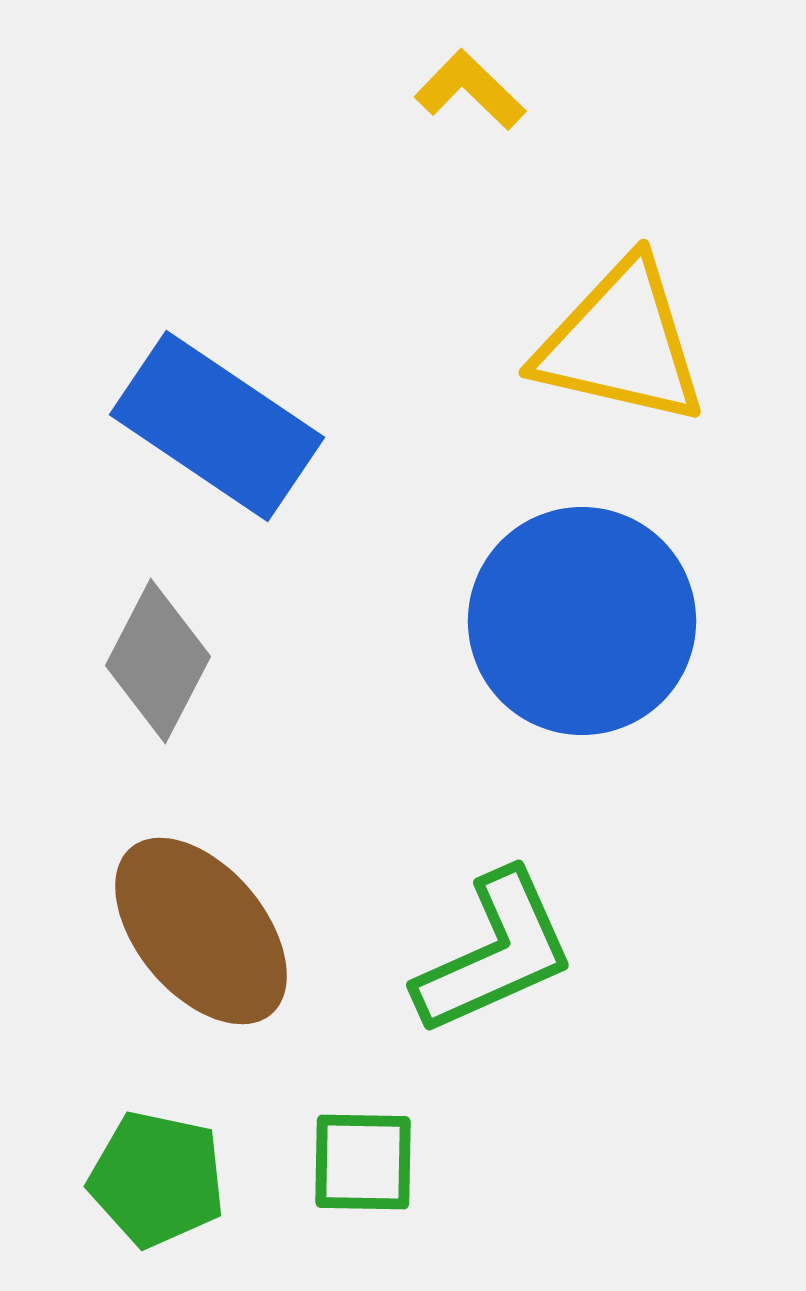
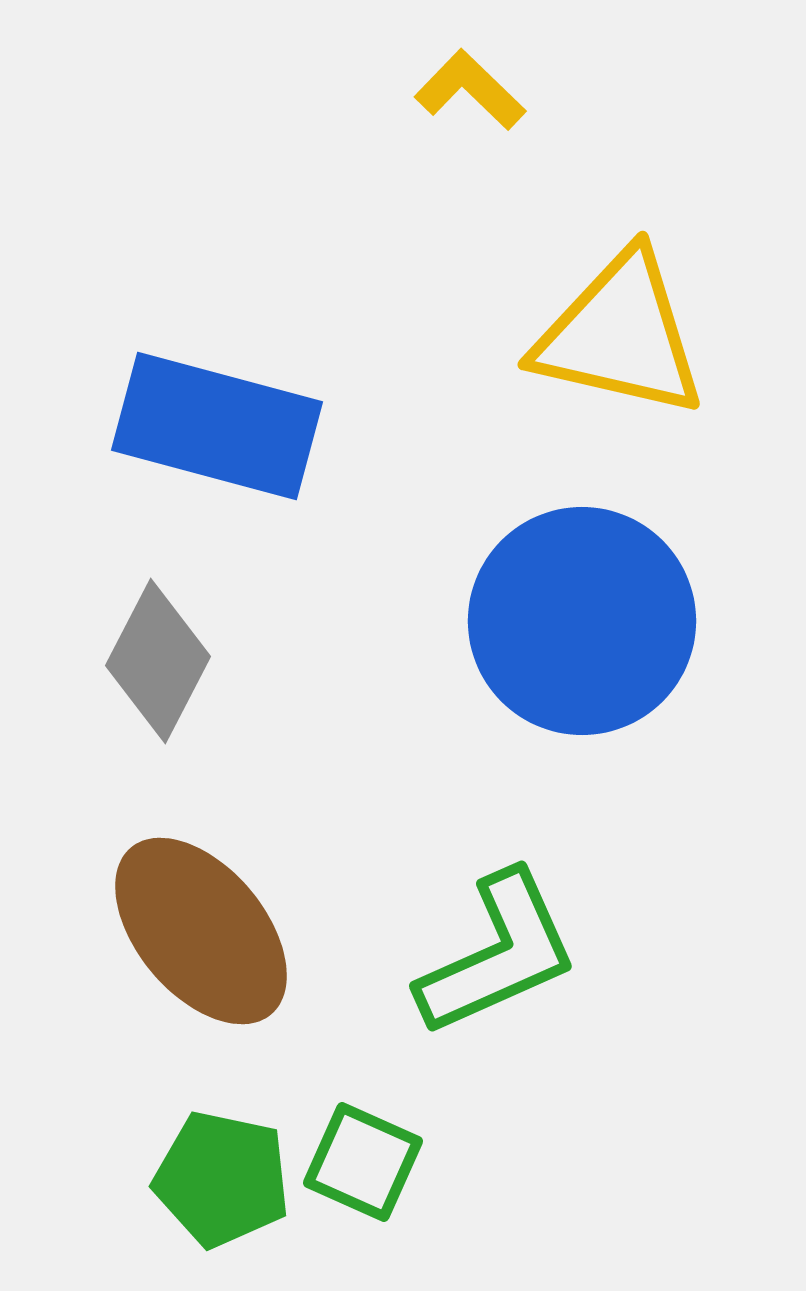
yellow triangle: moved 1 px left, 8 px up
blue rectangle: rotated 19 degrees counterclockwise
green L-shape: moved 3 px right, 1 px down
green square: rotated 23 degrees clockwise
green pentagon: moved 65 px right
